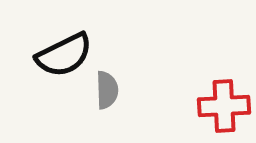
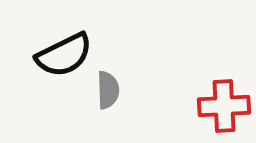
gray semicircle: moved 1 px right
